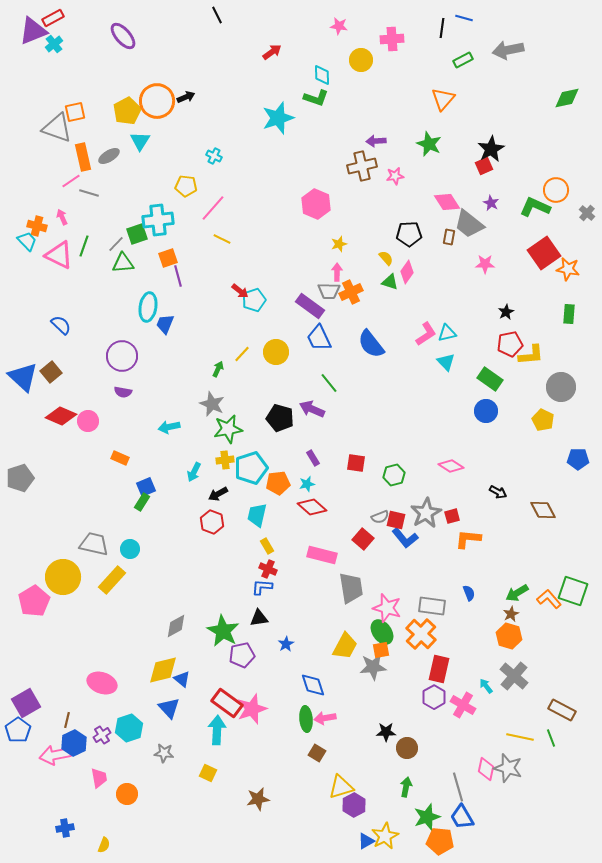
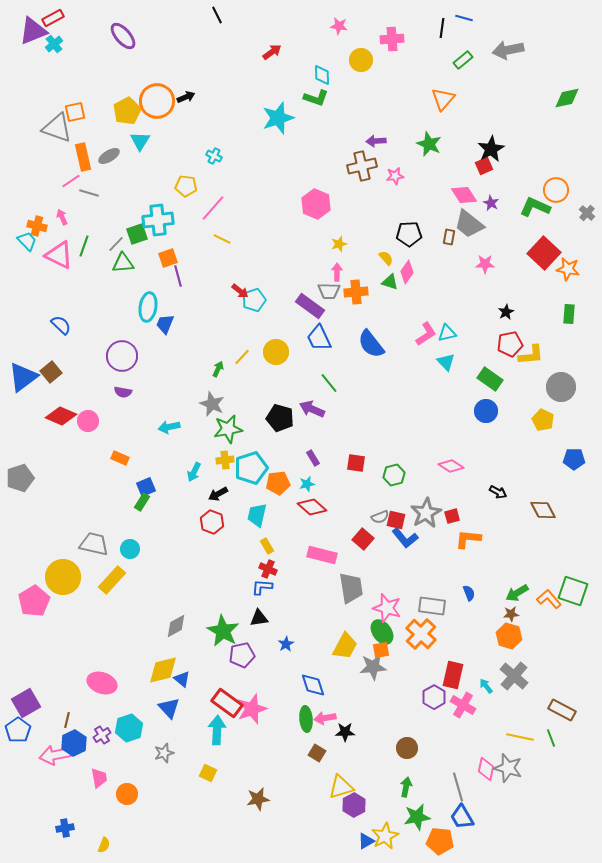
green rectangle at (463, 60): rotated 12 degrees counterclockwise
pink diamond at (447, 202): moved 17 px right, 7 px up
red square at (544, 253): rotated 12 degrees counterclockwise
orange cross at (351, 292): moved 5 px right; rotated 20 degrees clockwise
yellow line at (242, 354): moved 3 px down
blue triangle at (23, 377): rotated 40 degrees clockwise
blue pentagon at (578, 459): moved 4 px left
brown star at (511, 614): rotated 21 degrees clockwise
red rectangle at (439, 669): moved 14 px right, 6 px down
black star at (386, 732): moved 41 px left
gray star at (164, 753): rotated 24 degrees counterclockwise
green star at (427, 817): moved 10 px left; rotated 8 degrees clockwise
